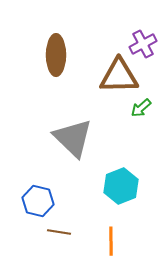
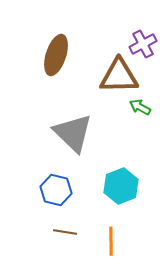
brown ellipse: rotated 18 degrees clockwise
green arrow: moved 1 px left, 1 px up; rotated 70 degrees clockwise
gray triangle: moved 5 px up
blue hexagon: moved 18 px right, 11 px up
brown line: moved 6 px right
